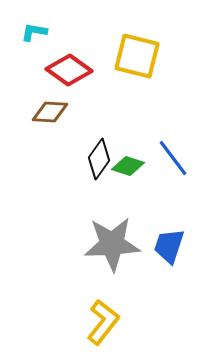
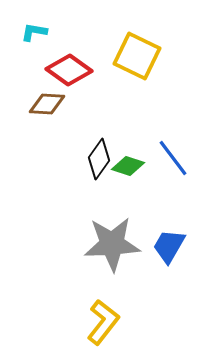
yellow square: rotated 12 degrees clockwise
brown diamond: moved 3 px left, 8 px up
blue trapezoid: rotated 12 degrees clockwise
